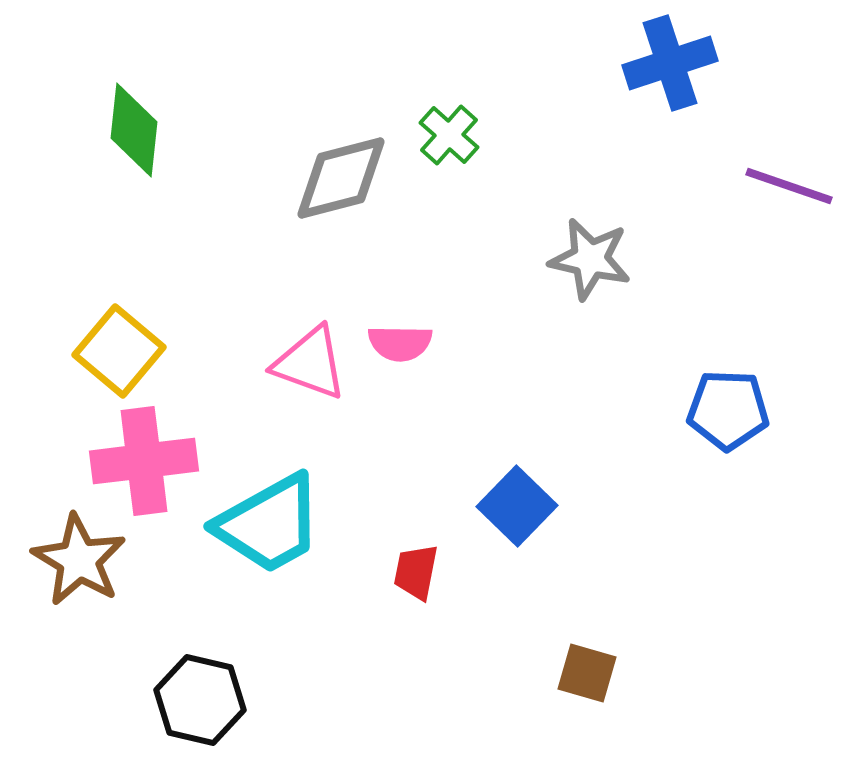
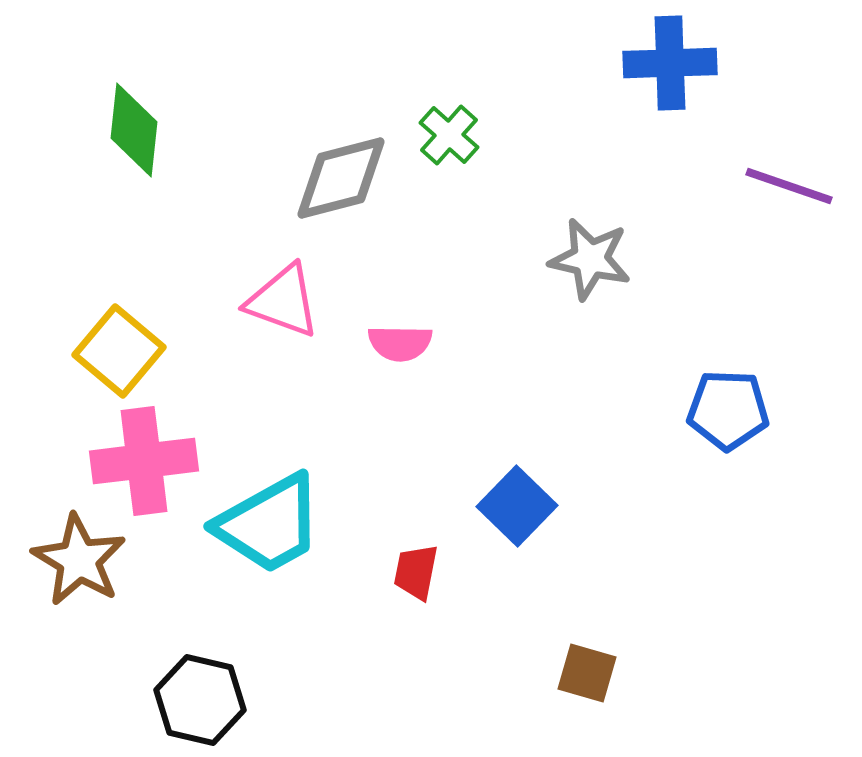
blue cross: rotated 16 degrees clockwise
pink triangle: moved 27 px left, 62 px up
